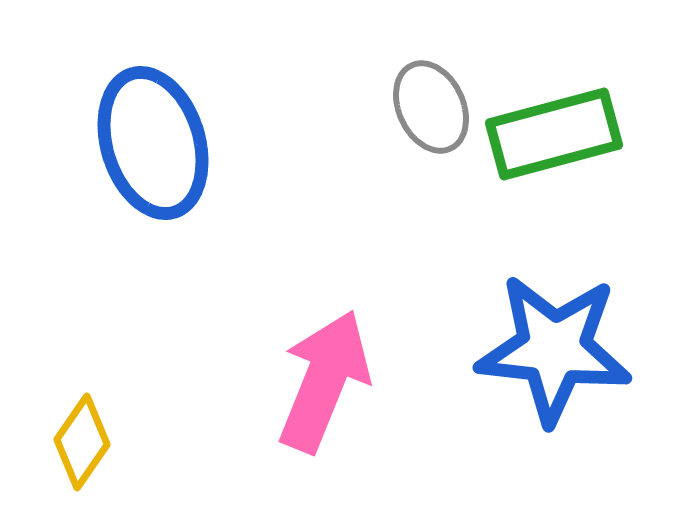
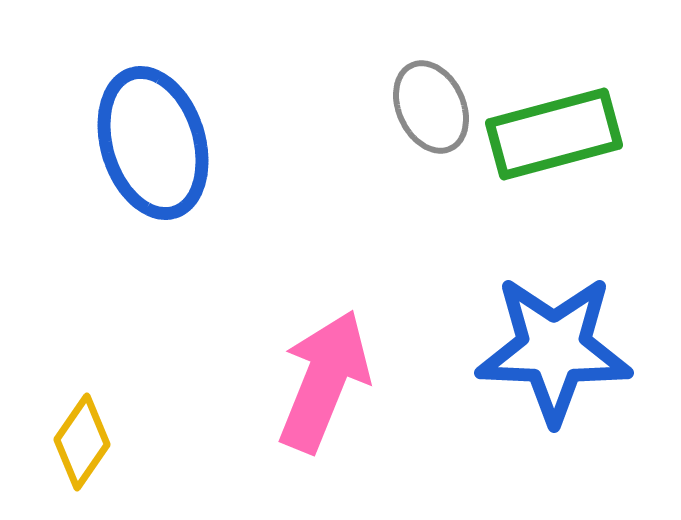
blue star: rotated 4 degrees counterclockwise
